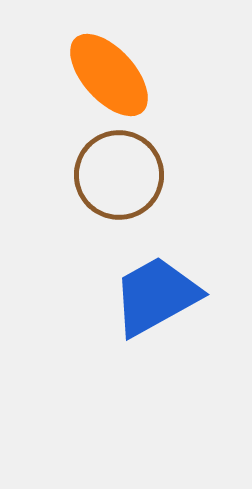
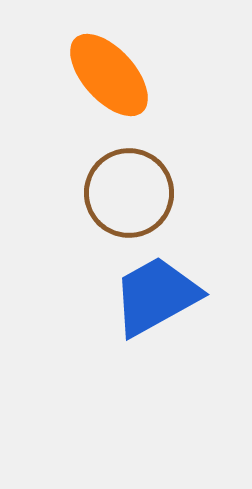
brown circle: moved 10 px right, 18 px down
